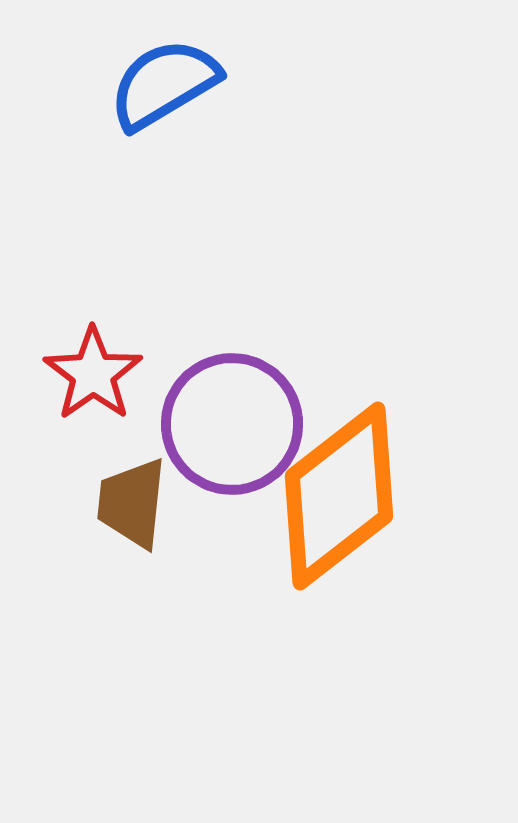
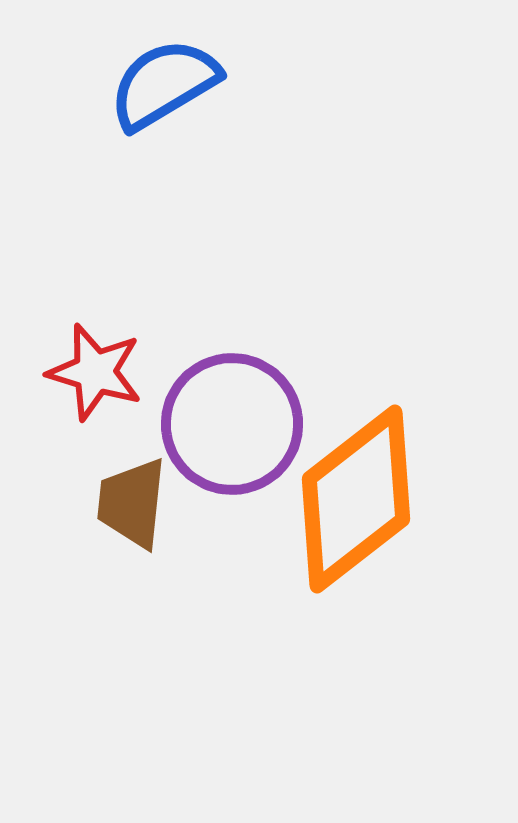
red star: moved 2 px right, 2 px up; rotated 20 degrees counterclockwise
orange diamond: moved 17 px right, 3 px down
